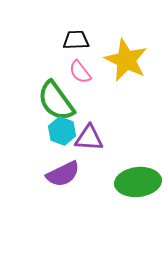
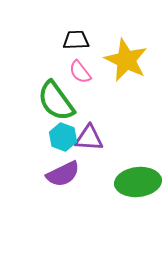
cyan hexagon: moved 1 px right, 6 px down
